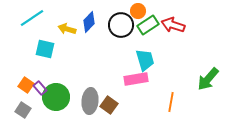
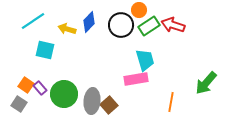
orange circle: moved 1 px right, 1 px up
cyan line: moved 1 px right, 3 px down
green rectangle: moved 1 px right, 1 px down
cyan square: moved 1 px down
green arrow: moved 2 px left, 4 px down
green circle: moved 8 px right, 3 px up
gray ellipse: moved 2 px right
brown square: rotated 12 degrees clockwise
gray square: moved 4 px left, 6 px up
